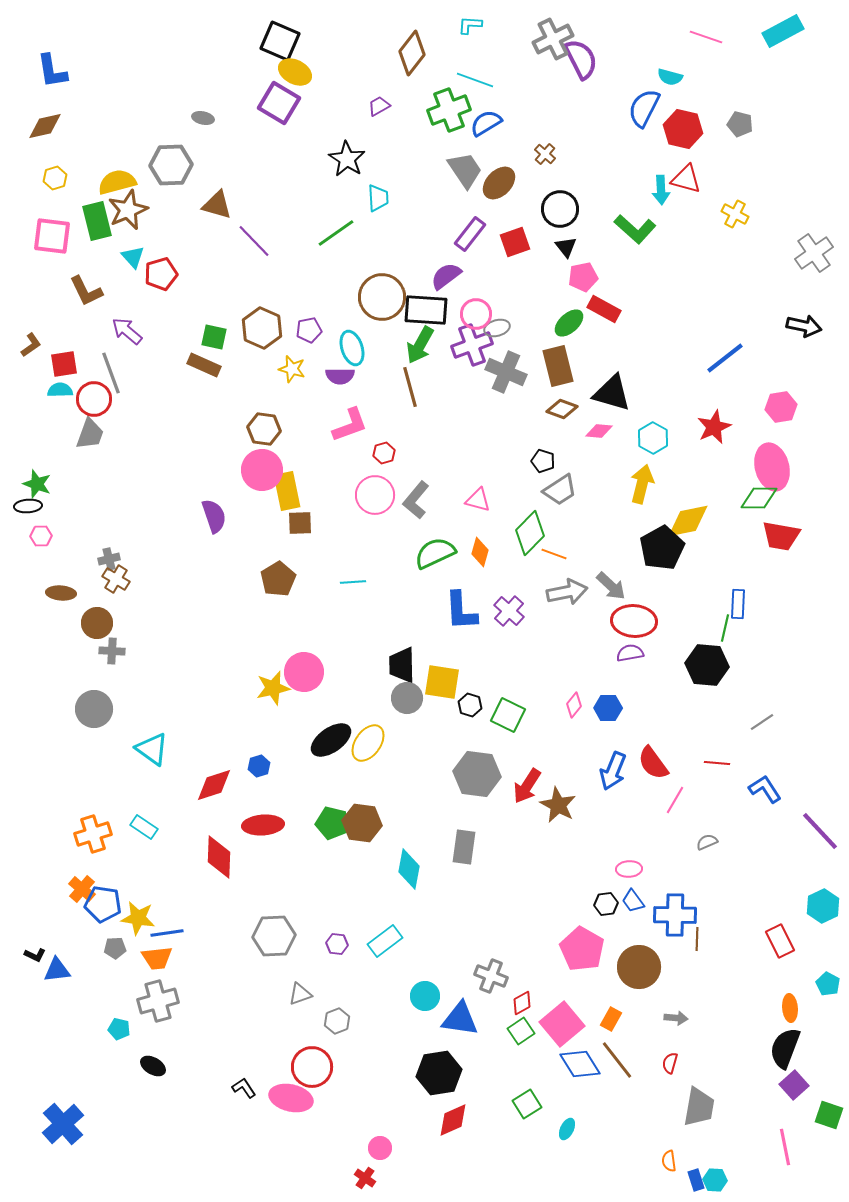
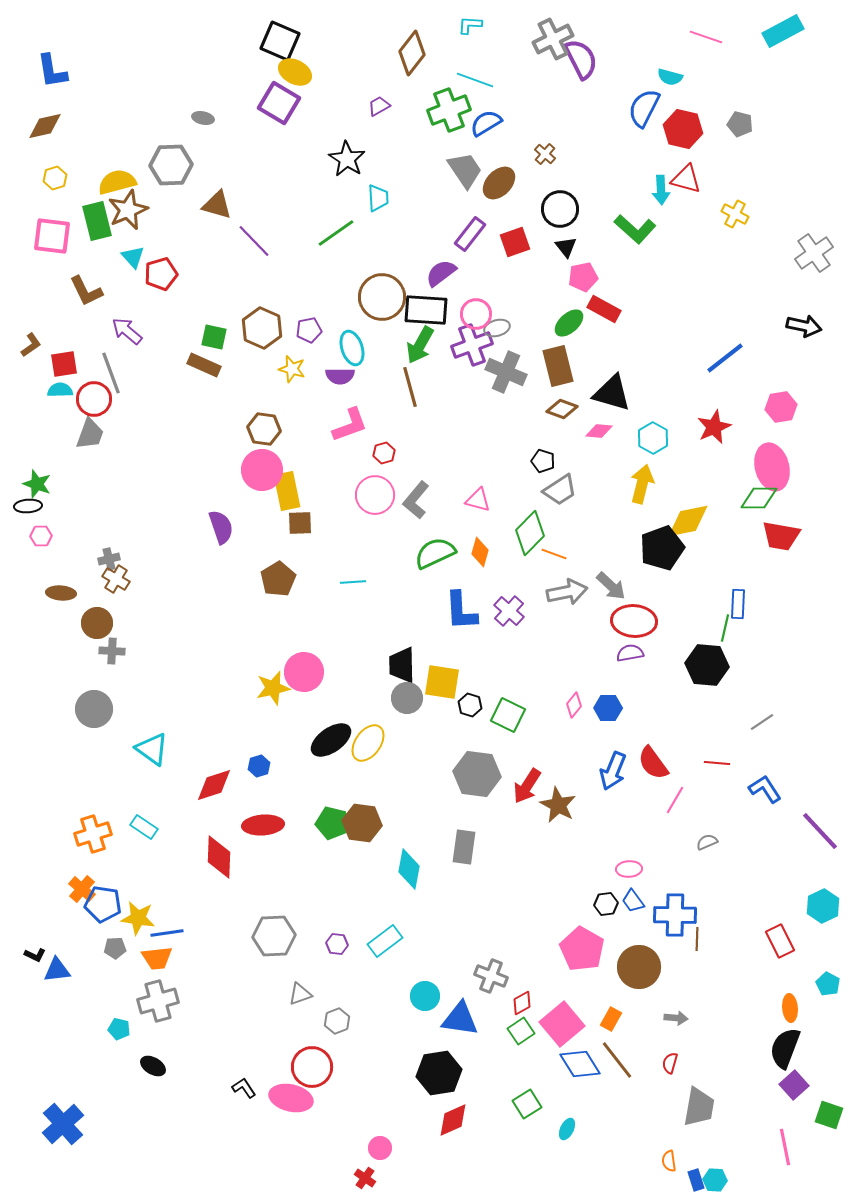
purple semicircle at (446, 276): moved 5 px left, 3 px up
purple semicircle at (214, 516): moved 7 px right, 11 px down
black pentagon at (662, 548): rotated 9 degrees clockwise
